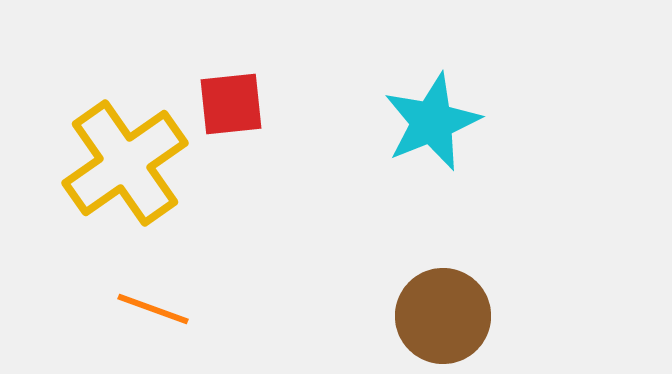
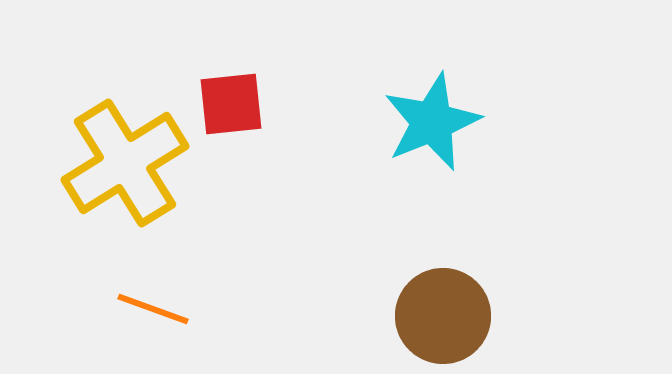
yellow cross: rotated 3 degrees clockwise
